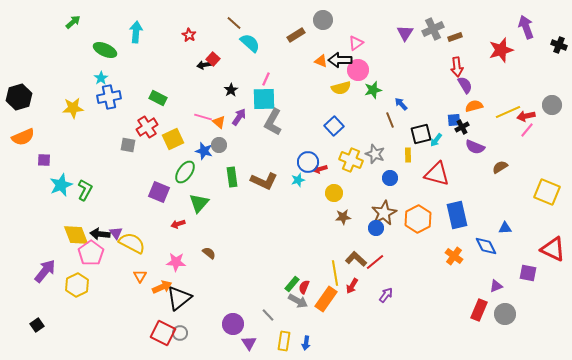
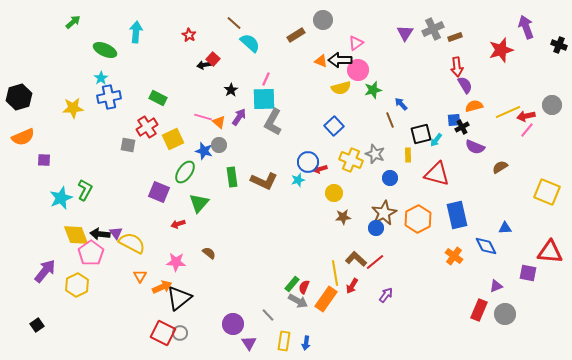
cyan star at (61, 185): moved 13 px down
red triangle at (553, 249): moved 3 px left, 3 px down; rotated 20 degrees counterclockwise
